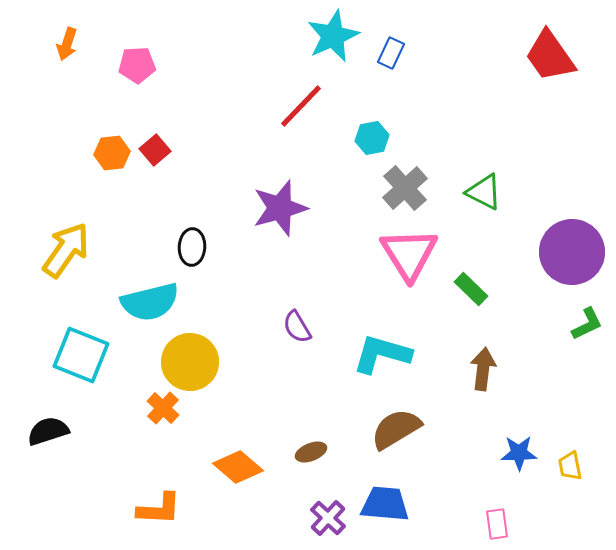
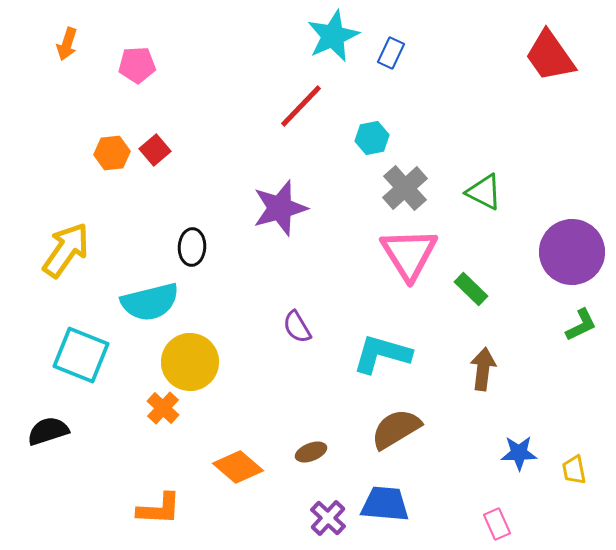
green L-shape: moved 6 px left, 1 px down
yellow trapezoid: moved 4 px right, 4 px down
pink rectangle: rotated 16 degrees counterclockwise
